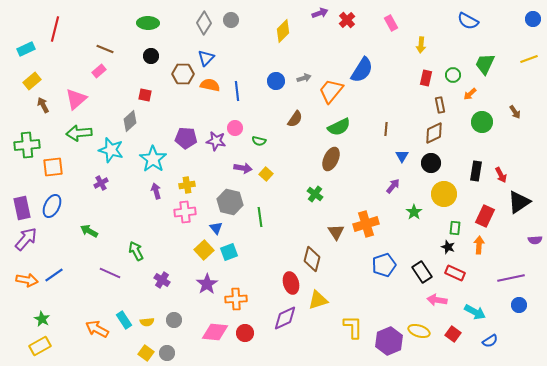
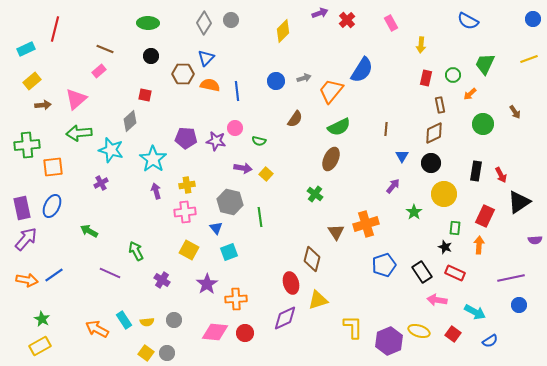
brown arrow at (43, 105): rotated 112 degrees clockwise
green circle at (482, 122): moved 1 px right, 2 px down
black star at (448, 247): moved 3 px left
yellow square at (204, 250): moved 15 px left; rotated 18 degrees counterclockwise
